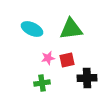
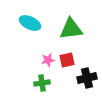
cyan ellipse: moved 2 px left, 6 px up
pink star: moved 2 px down
black cross: rotated 12 degrees counterclockwise
